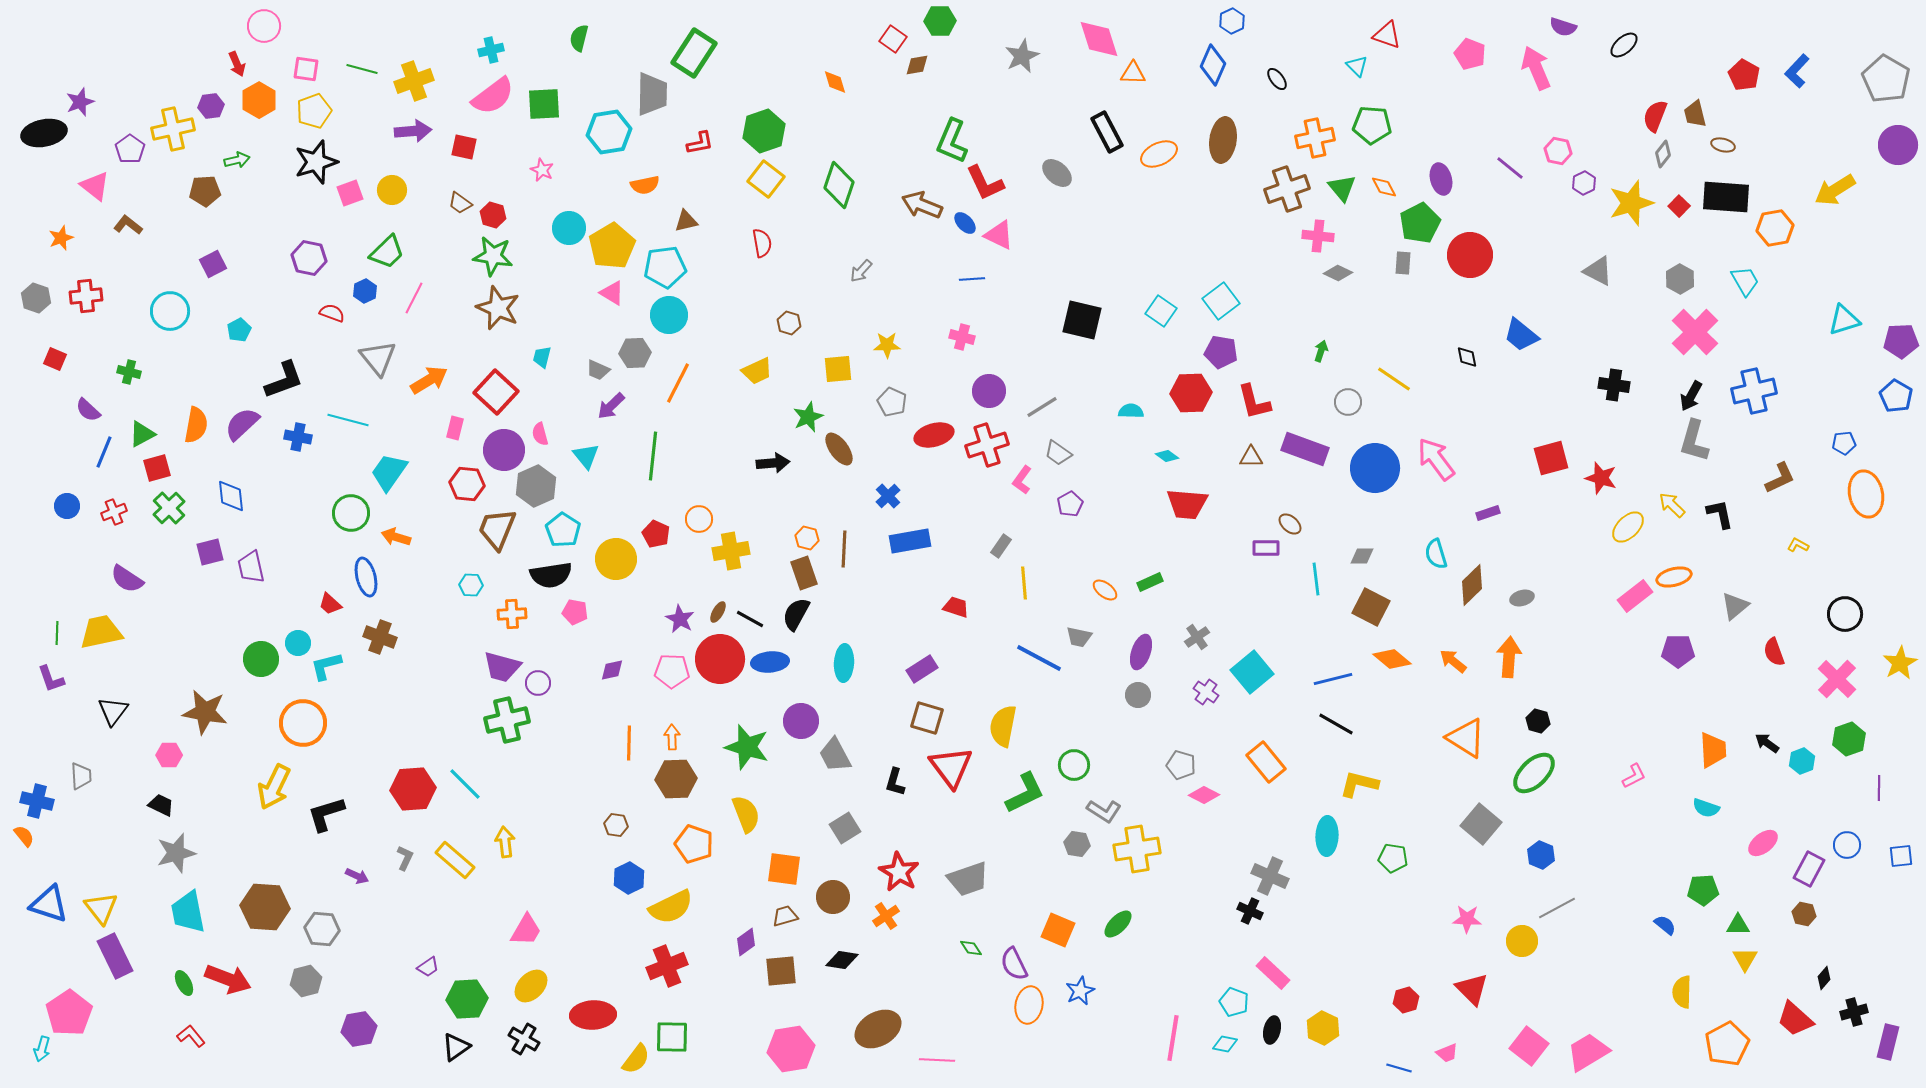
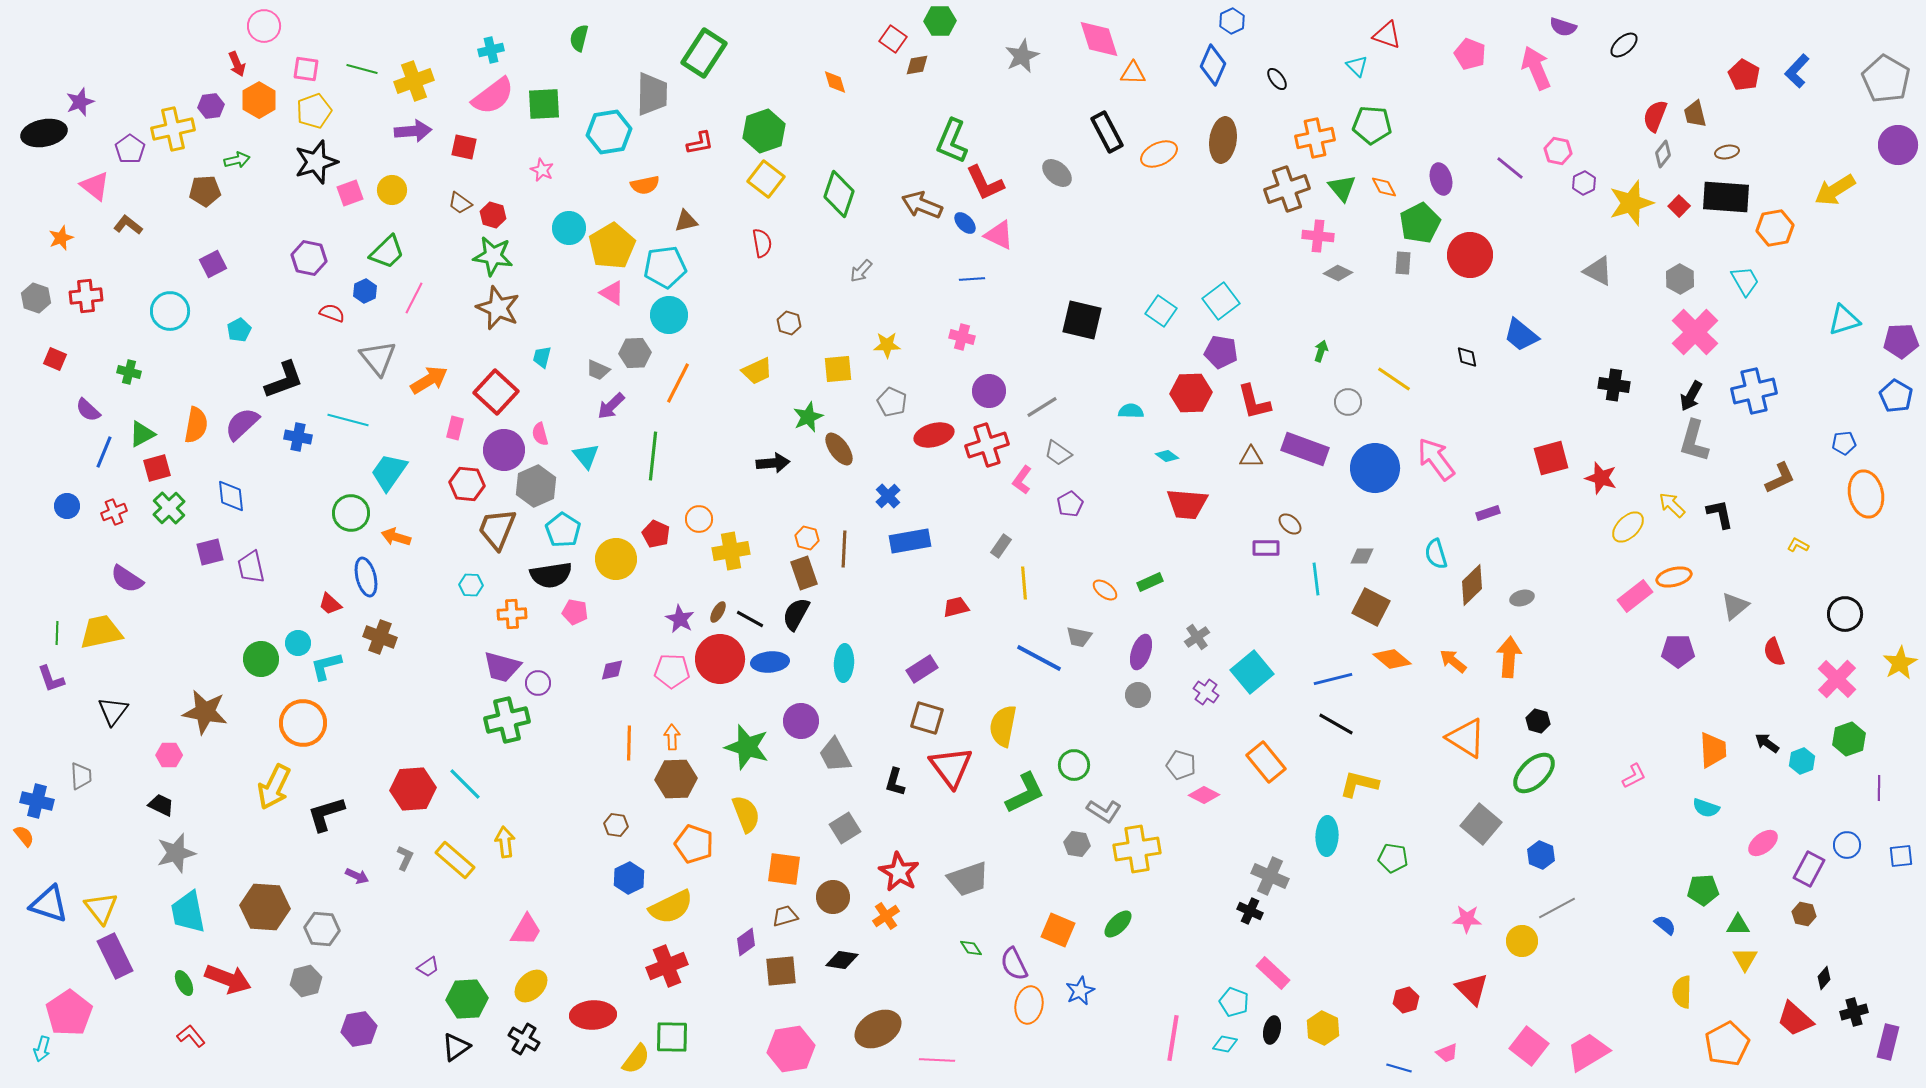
green rectangle at (694, 53): moved 10 px right
brown ellipse at (1723, 145): moved 4 px right, 7 px down; rotated 25 degrees counterclockwise
green diamond at (839, 185): moved 9 px down
red trapezoid at (956, 607): rotated 32 degrees counterclockwise
